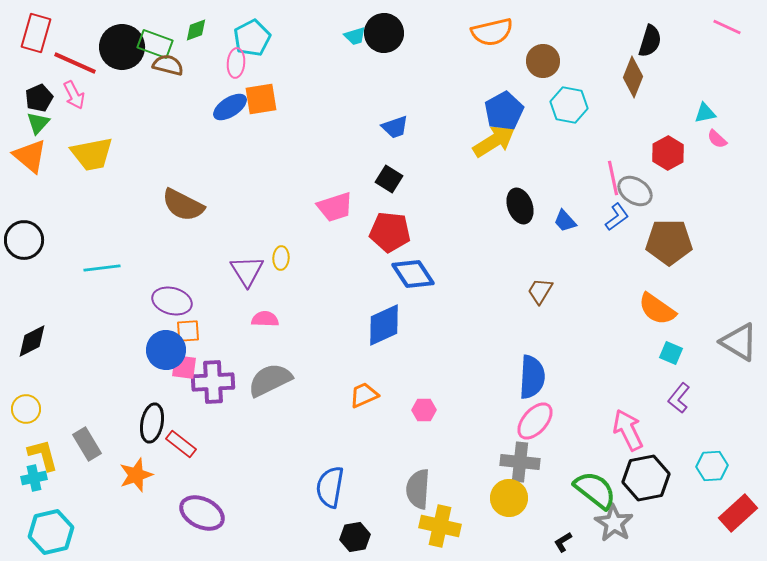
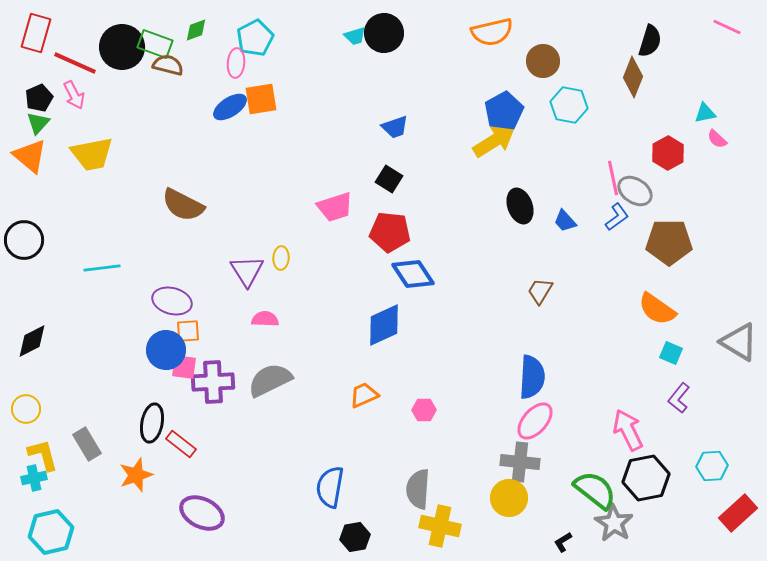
cyan pentagon at (252, 38): moved 3 px right
